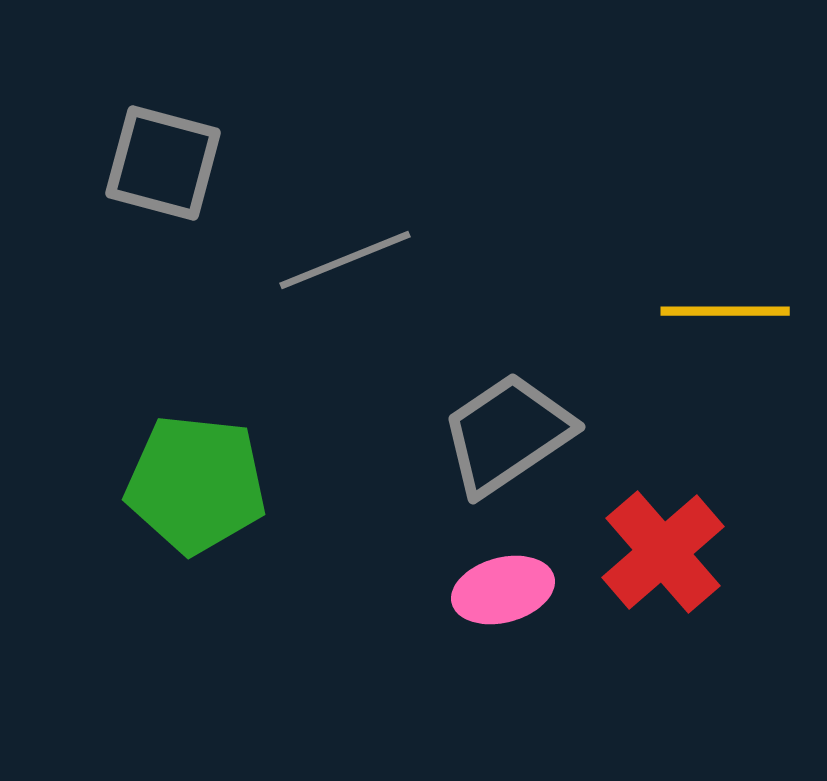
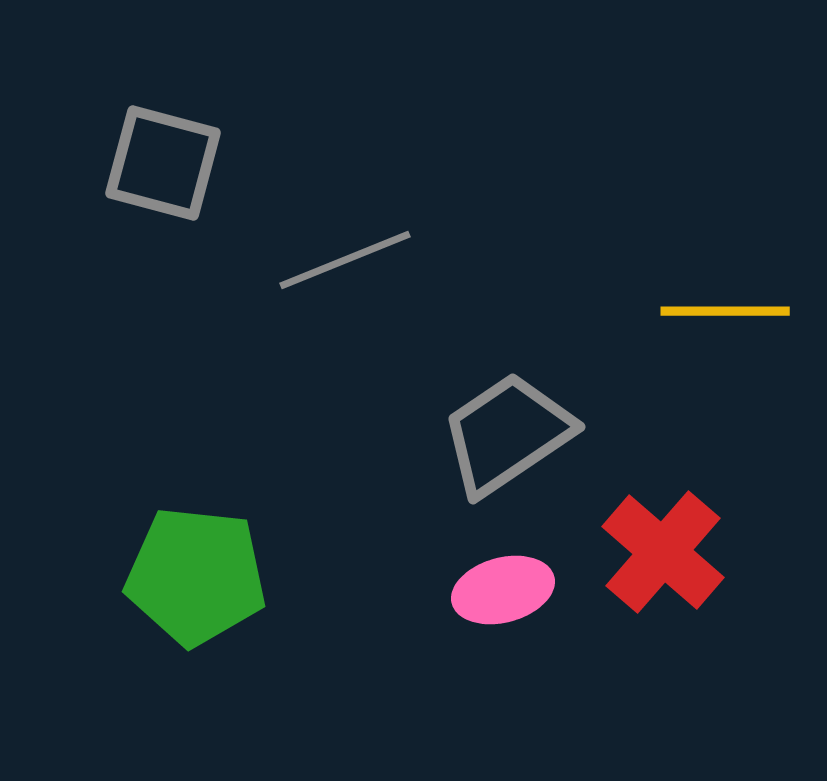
green pentagon: moved 92 px down
red cross: rotated 8 degrees counterclockwise
